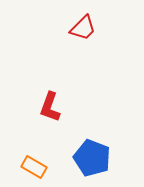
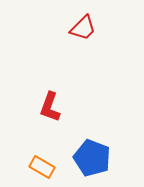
orange rectangle: moved 8 px right
